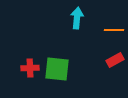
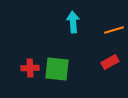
cyan arrow: moved 4 px left, 4 px down; rotated 10 degrees counterclockwise
orange line: rotated 18 degrees counterclockwise
red rectangle: moved 5 px left, 2 px down
